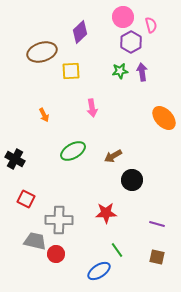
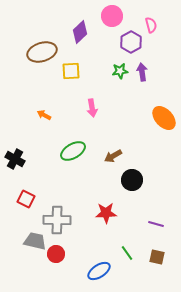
pink circle: moved 11 px left, 1 px up
orange arrow: rotated 144 degrees clockwise
gray cross: moved 2 px left
purple line: moved 1 px left
green line: moved 10 px right, 3 px down
